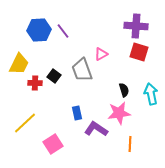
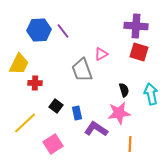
black square: moved 2 px right, 30 px down
